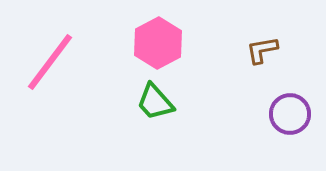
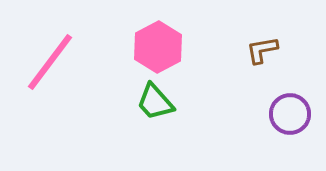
pink hexagon: moved 4 px down
